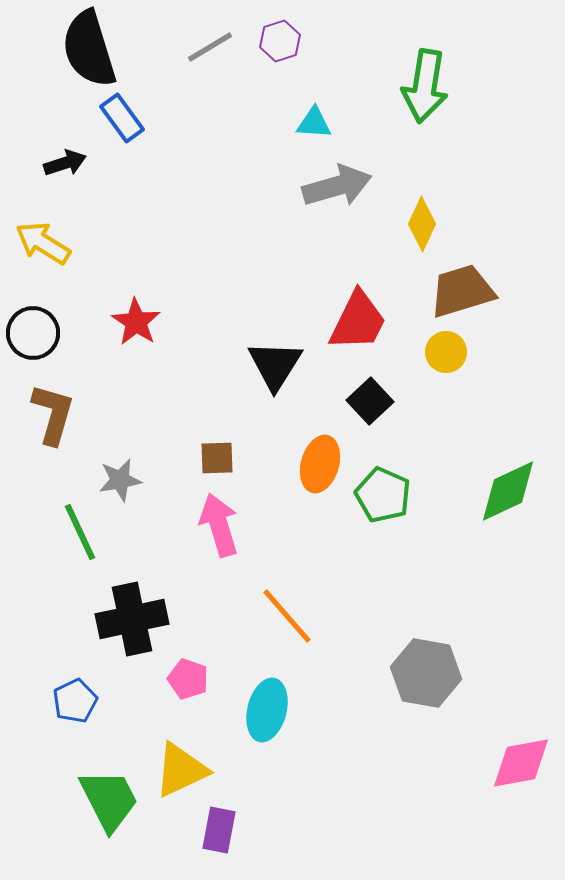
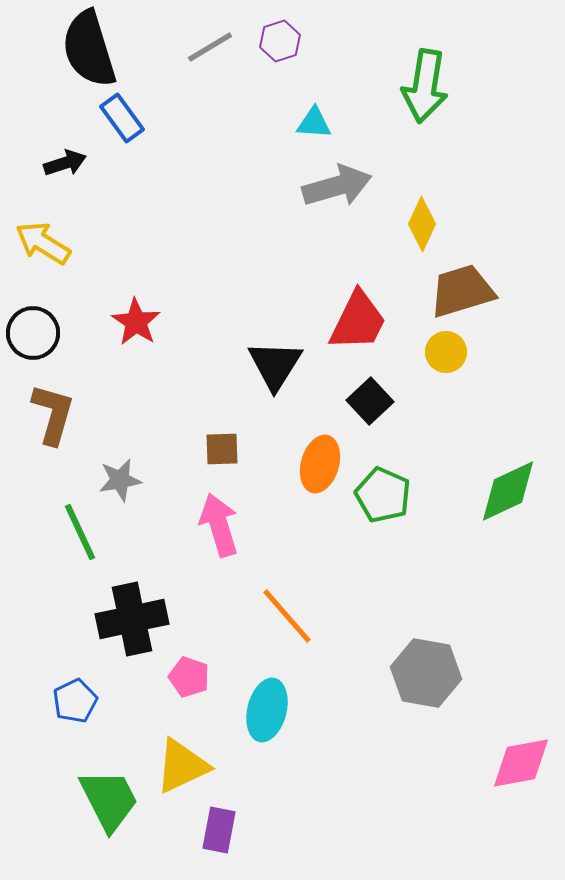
brown square: moved 5 px right, 9 px up
pink pentagon: moved 1 px right, 2 px up
yellow triangle: moved 1 px right, 4 px up
